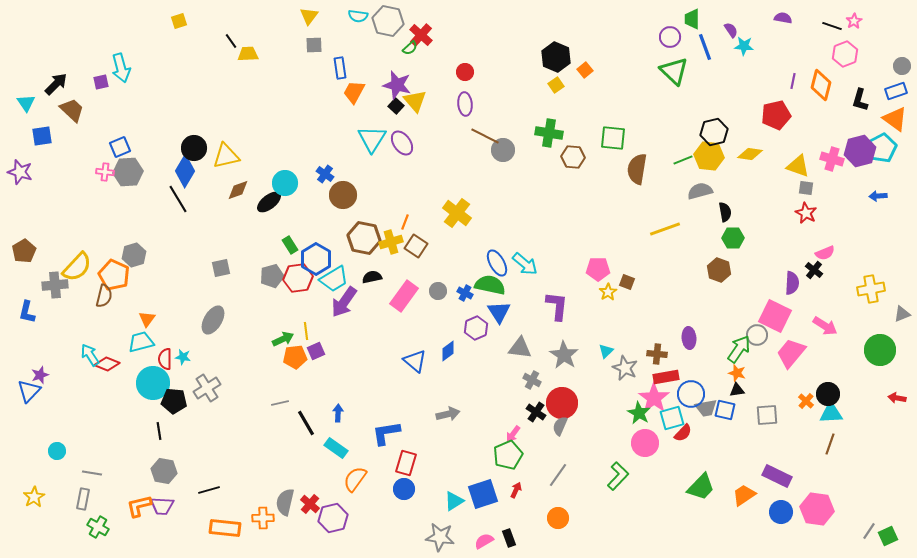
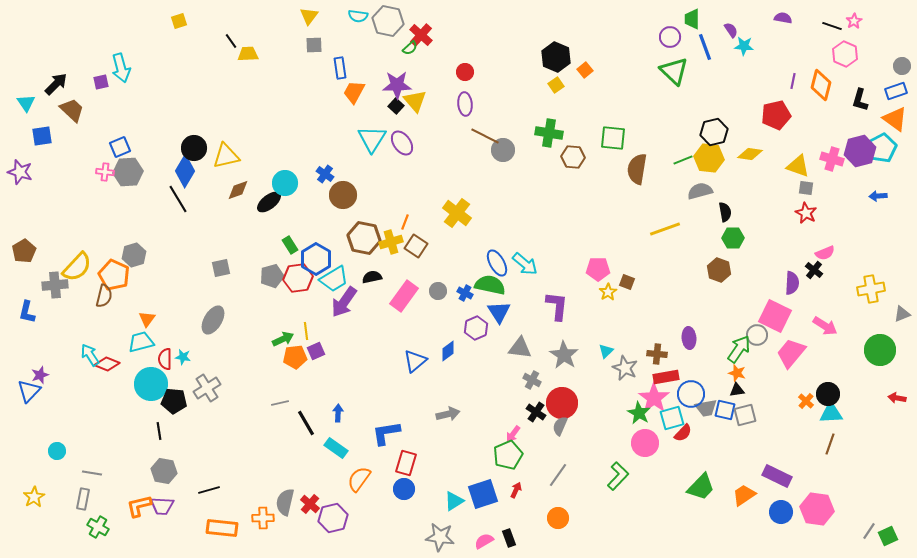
pink hexagon at (845, 54): rotated 15 degrees counterclockwise
purple star at (397, 85): rotated 16 degrees counterclockwise
yellow hexagon at (709, 156): moved 2 px down
blue triangle at (415, 361): rotated 40 degrees clockwise
cyan circle at (153, 383): moved 2 px left, 1 px down
gray square at (767, 415): moved 22 px left; rotated 10 degrees counterclockwise
orange semicircle at (355, 479): moved 4 px right
orange rectangle at (225, 528): moved 3 px left
